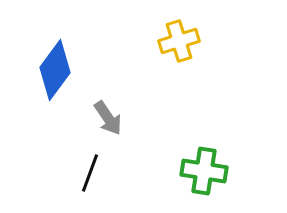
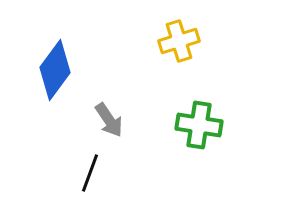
gray arrow: moved 1 px right, 2 px down
green cross: moved 5 px left, 46 px up
